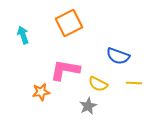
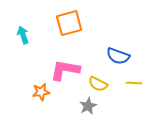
orange square: rotated 12 degrees clockwise
